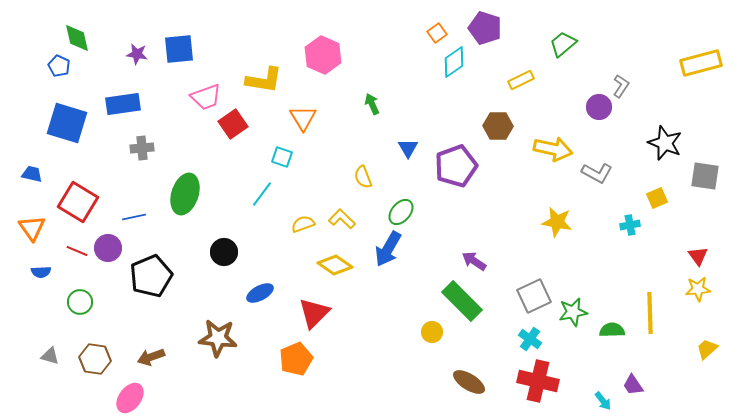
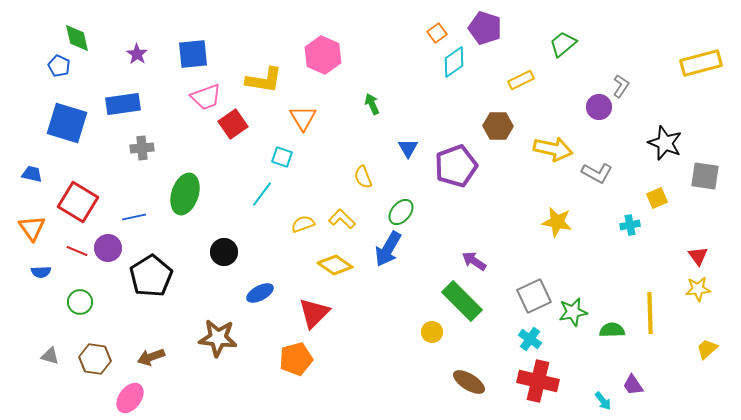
blue square at (179, 49): moved 14 px right, 5 px down
purple star at (137, 54): rotated 25 degrees clockwise
black pentagon at (151, 276): rotated 9 degrees counterclockwise
orange pentagon at (296, 359): rotated 8 degrees clockwise
